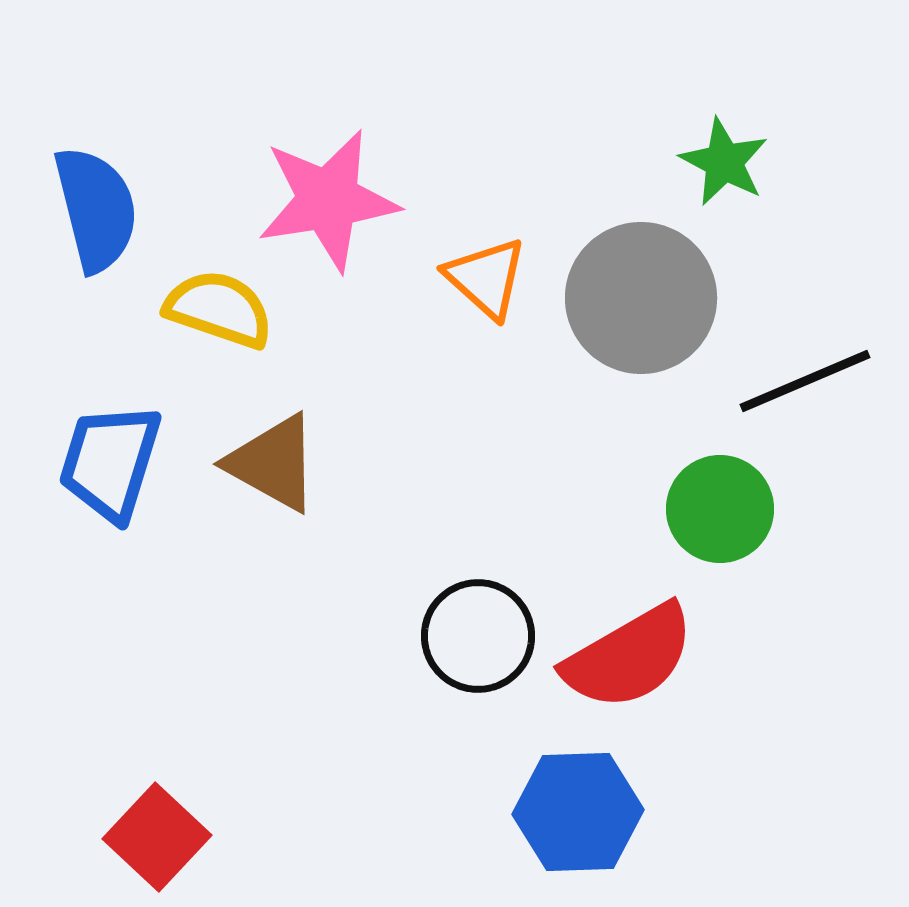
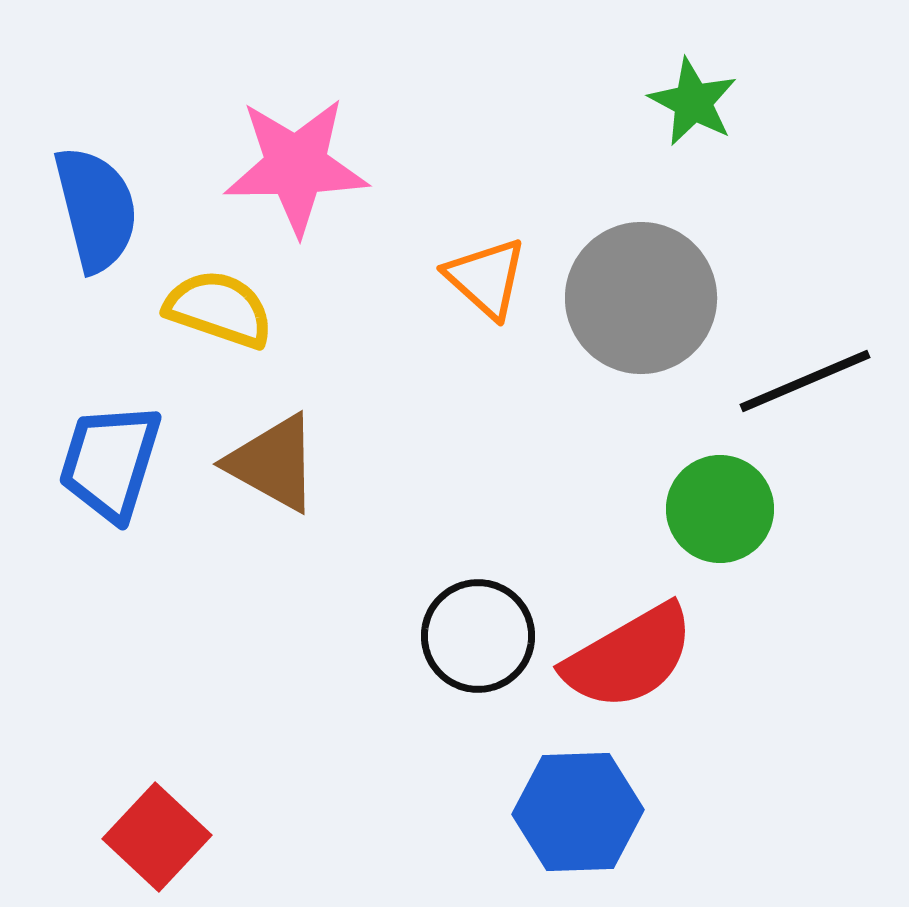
green star: moved 31 px left, 60 px up
pink star: moved 32 px left, 34 px up; rotated 8 degrees clockwise
